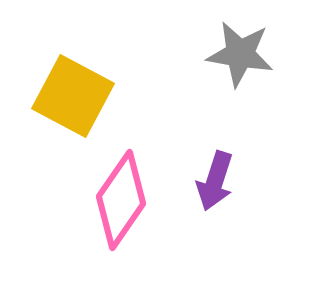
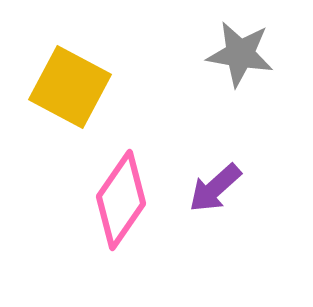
yellow square: moved 3 px left, 9 px up
purple arrow: moved 7 px down; rotated 30 degrees clockwise
